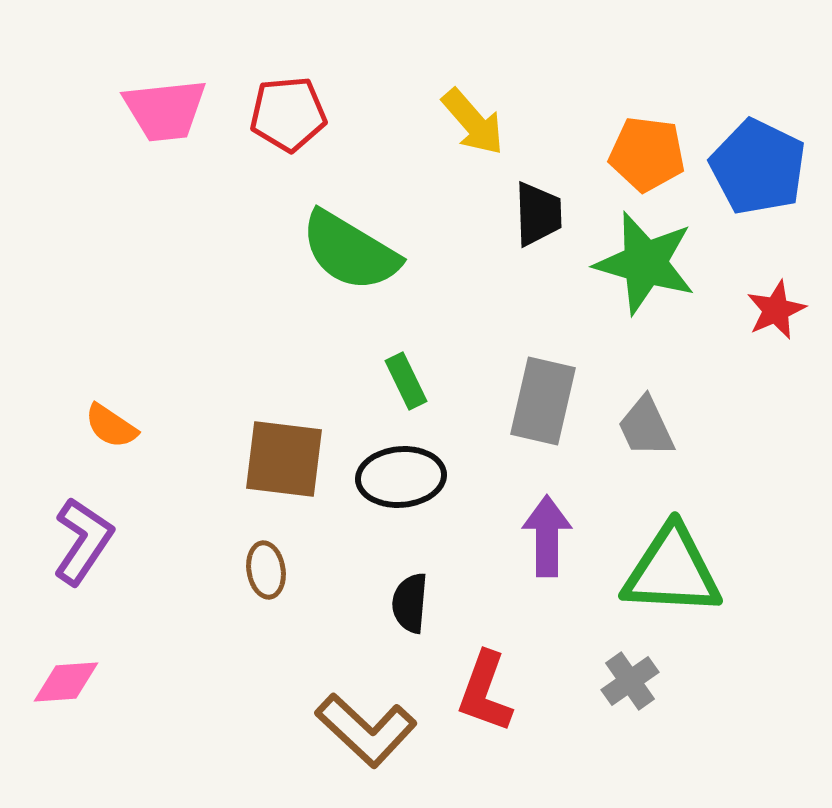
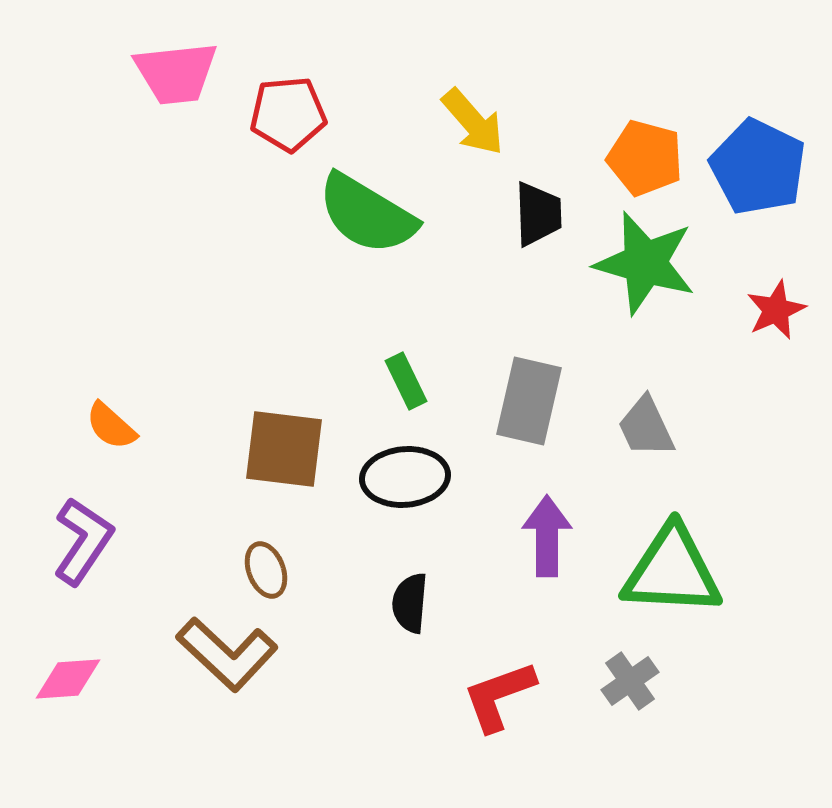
pink trapezoid: moved 11 px right, 37 px up
orange pentagon: moved 2 px left, 4 px down; rotated 8 degrees clockwise
green semicircle: moved 17 px right, 37 px up
gray rectangle: moved 14 px left
orange semicircle: rotated 8 degrees clockwise
brown square: moved 10 px up
black ellipse: moved 4 px right
brown ellipse: rotated 12 degrees counterclockwise
pink diamond: moved 2 px right, 3 px up
red L-shape: moved 14 px right, 4 px down; rotated 50 degrees clockwise
brown L-shape: moved 139 px left, 76 px up
